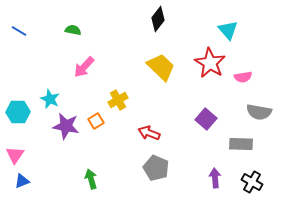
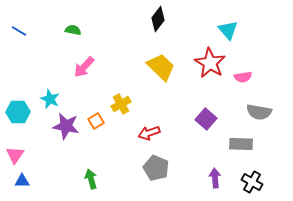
yellow cross: moved 3 px right, 4 px down
red arrow: rotated 40 degrees counterclockwise
blue triangle: rotated 21 degrees clockwise
